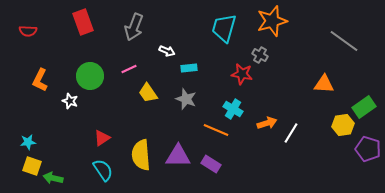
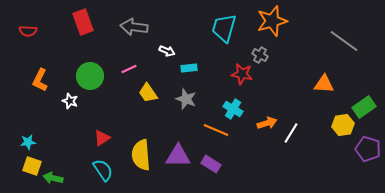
gray arrow: rotated 76 degrees clockwise
